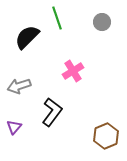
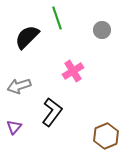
gray circle: moved 8 px down
